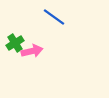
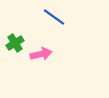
pink arrow: moved 9 px right, 3 px down
